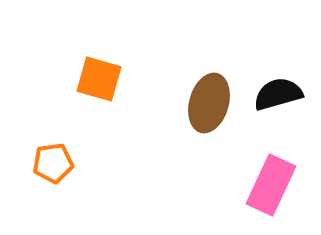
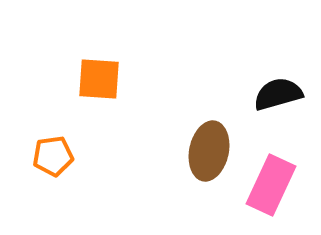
orange square: rotated 12 degrees counterclockwise
brown ellipse: moved 48 px down; rotated 4 degrees counterclockwise
orange pentagon: moved 7 px up
